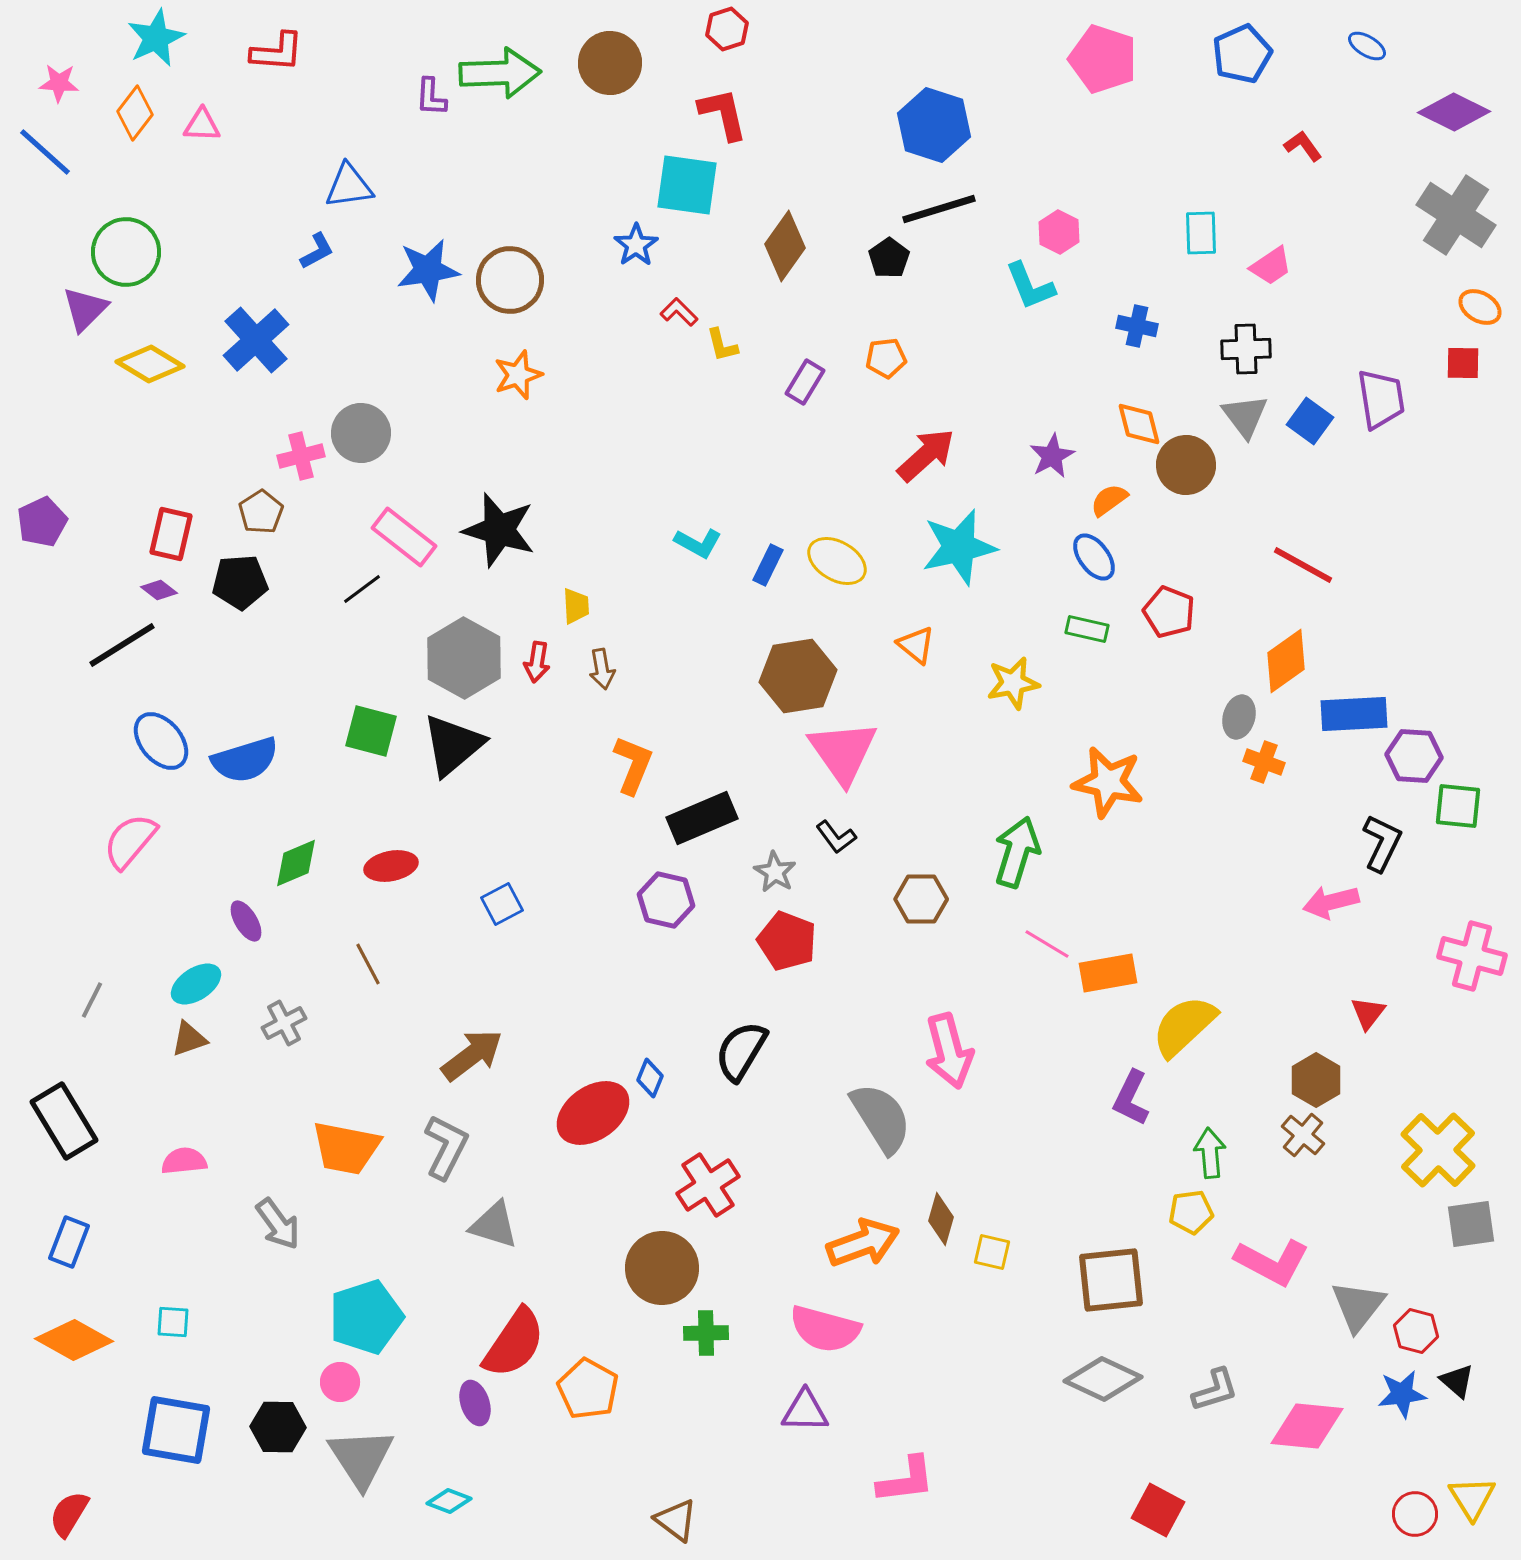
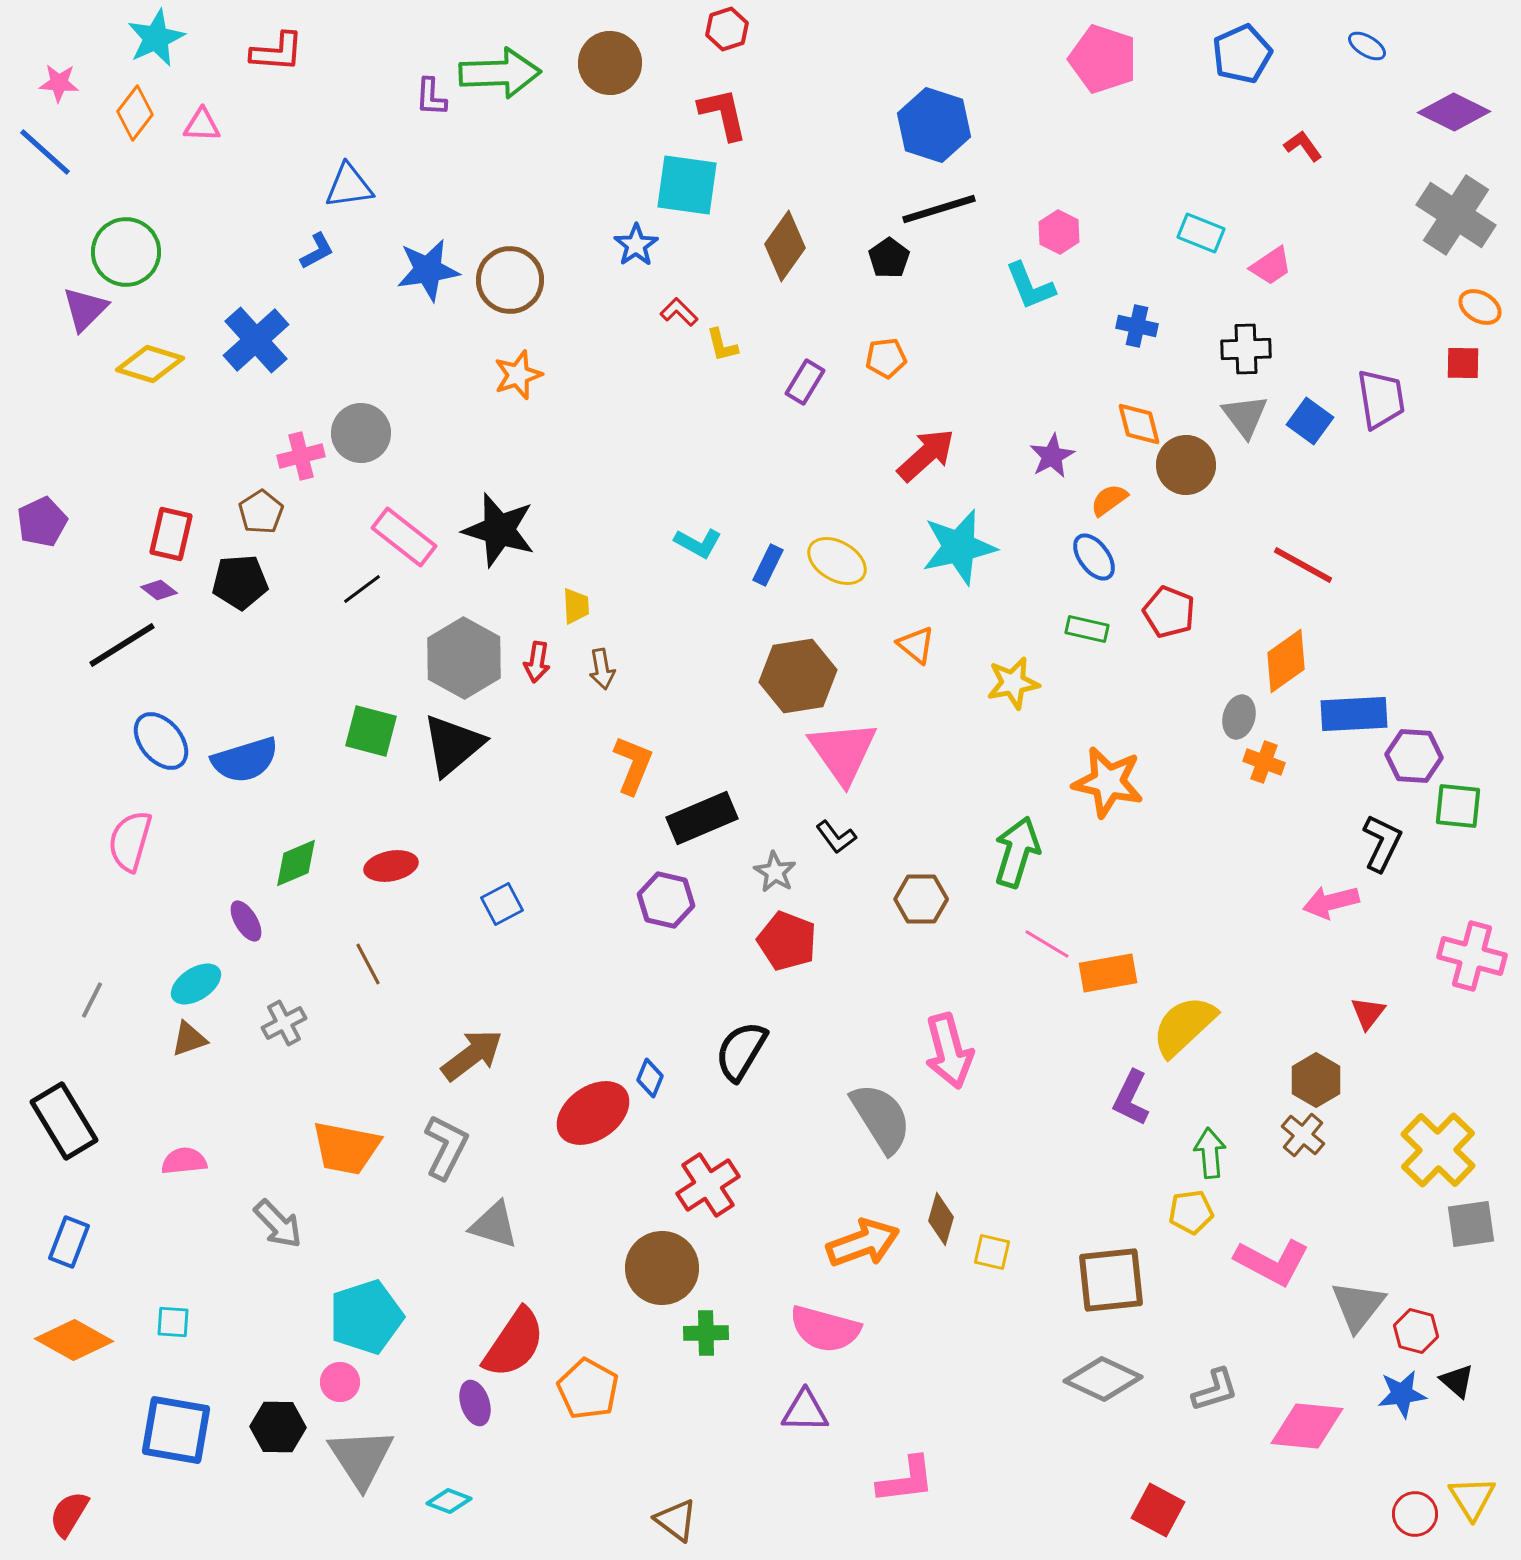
cyan rectangle at (1201, 233): rotated 66 degrees counterclockwise
yellow diamond at (150, 364): rotated 14 degrees counterclockwise
pink semicircle at (130, 841): rotated 24 degrees counterclockwise
gray arrow at (278, 1224): rotated 8 degrees counterclockwise
